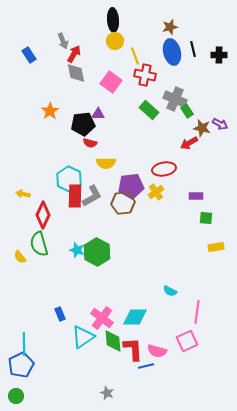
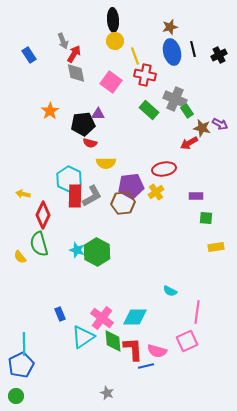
black cross at (219, 55): rotated 28 degrees counterclockwise
